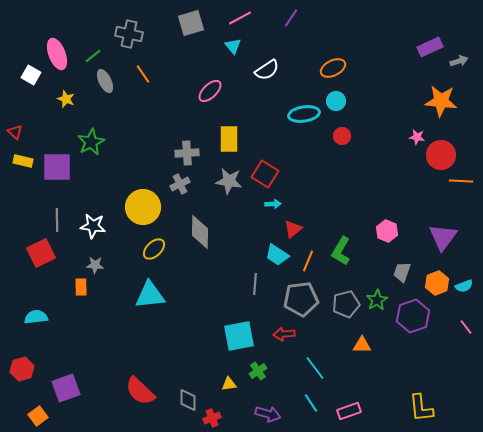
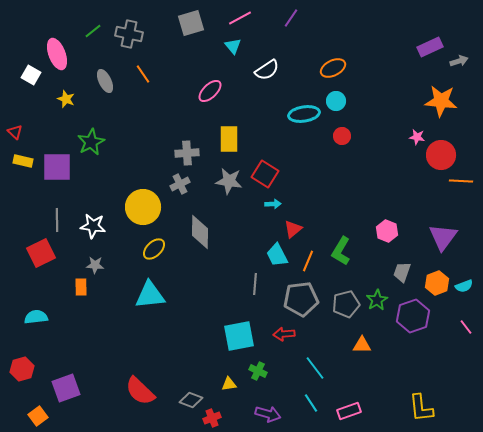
green line at (93, 56): moved 25 px up
cyan trapezoid at (277, 255): rotated 30 degrees clockwise
green cross at (258, 371): rotated 30 degrees counterclockwise
gray diamond at (188, 400): moved 3 px right; rotated 70 degrees counterclockwise
